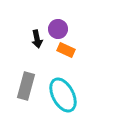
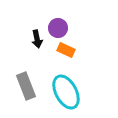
purple circle: moved 1 px up
gray rectangle: rotated 36 degrees counterclockwise
cyan ellipse: moved 3 px right, 3 px up
